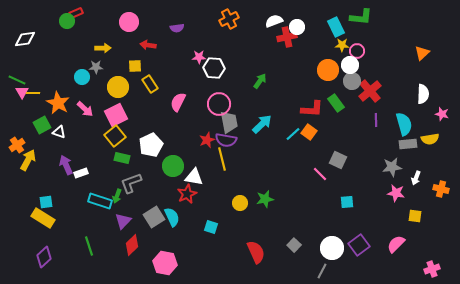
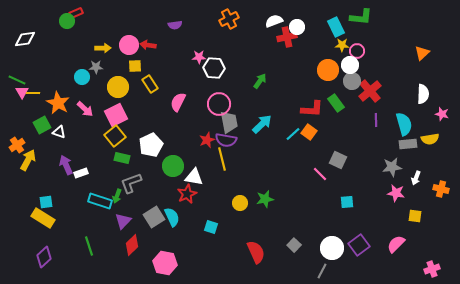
pink circle at (129, 22): moved 23 px down
purple semicircle at (177, 28): moved 2 px left, 3 px up
